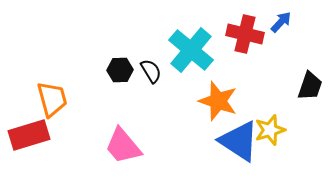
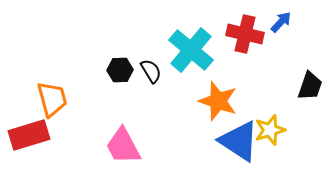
pink trapezoid: rotated 12 degrees clockwise
